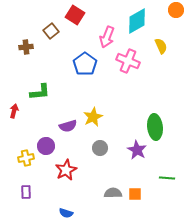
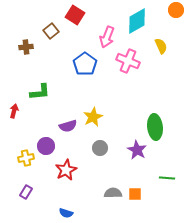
purple rectangle: rotated 32 degrees clockwise
